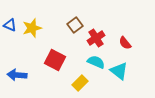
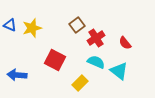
brown square: moved 2 px right
